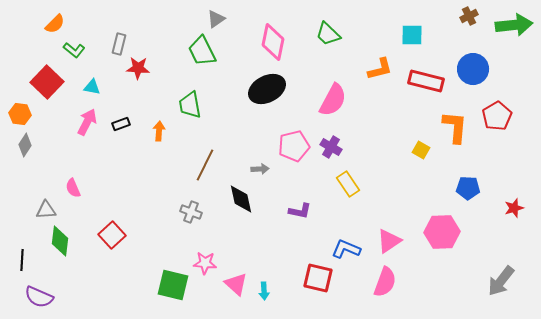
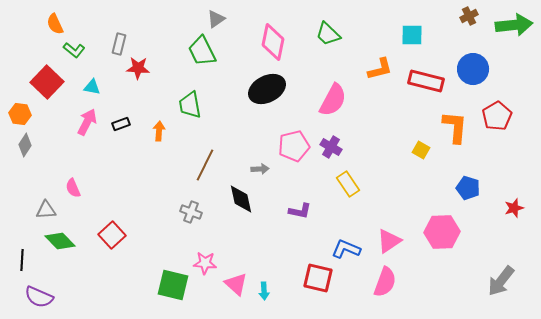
orange semicircle at (55, 24): rotated 110 degrees clockwise
blue pentagon at (468, 188): rotated 15 degrees clockwise
green diamond at (60, 241): rotated 52 degrees counterclockwise
